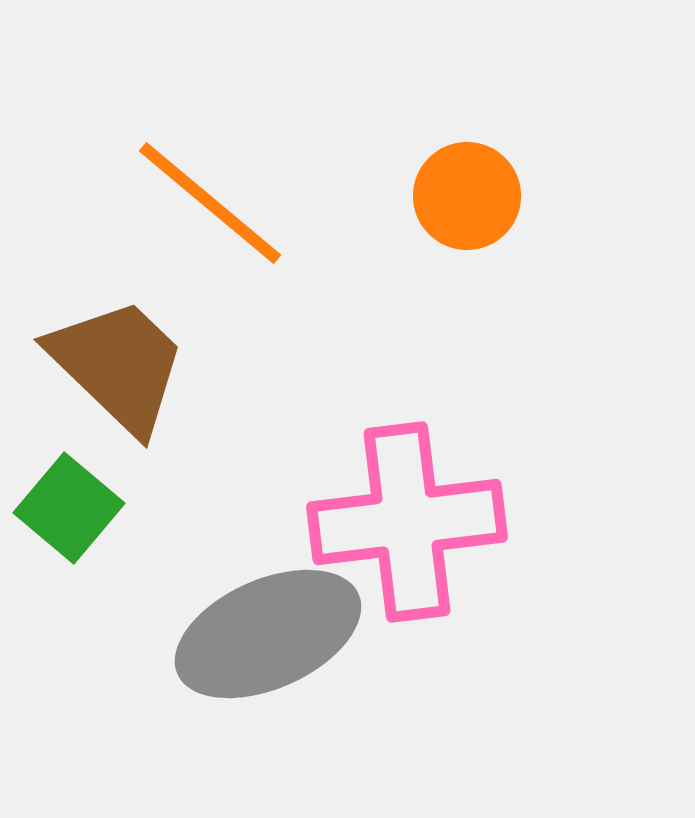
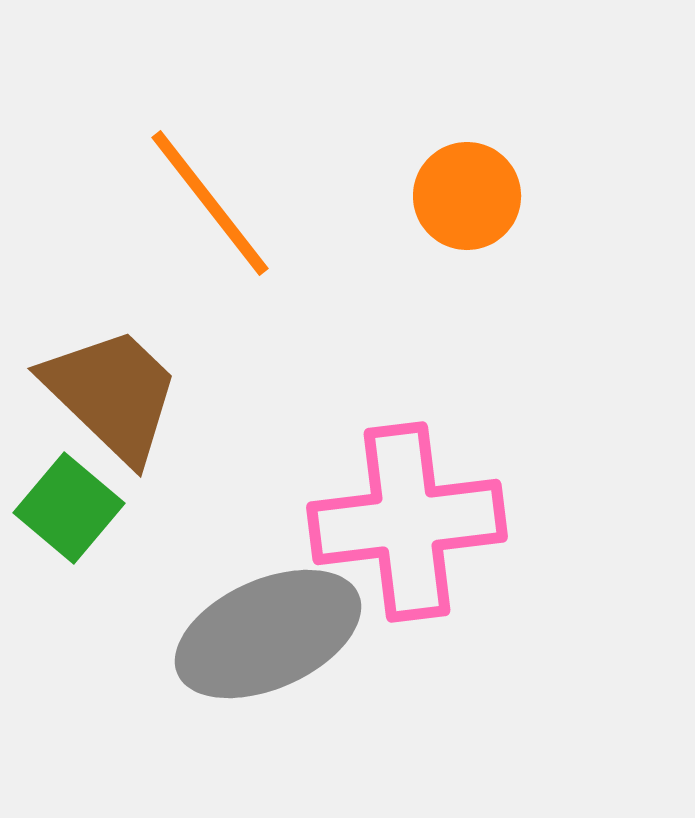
orange line: rotated 12 degrees clockwise
brown trapezoid: moved 6 px left, 29 px down
